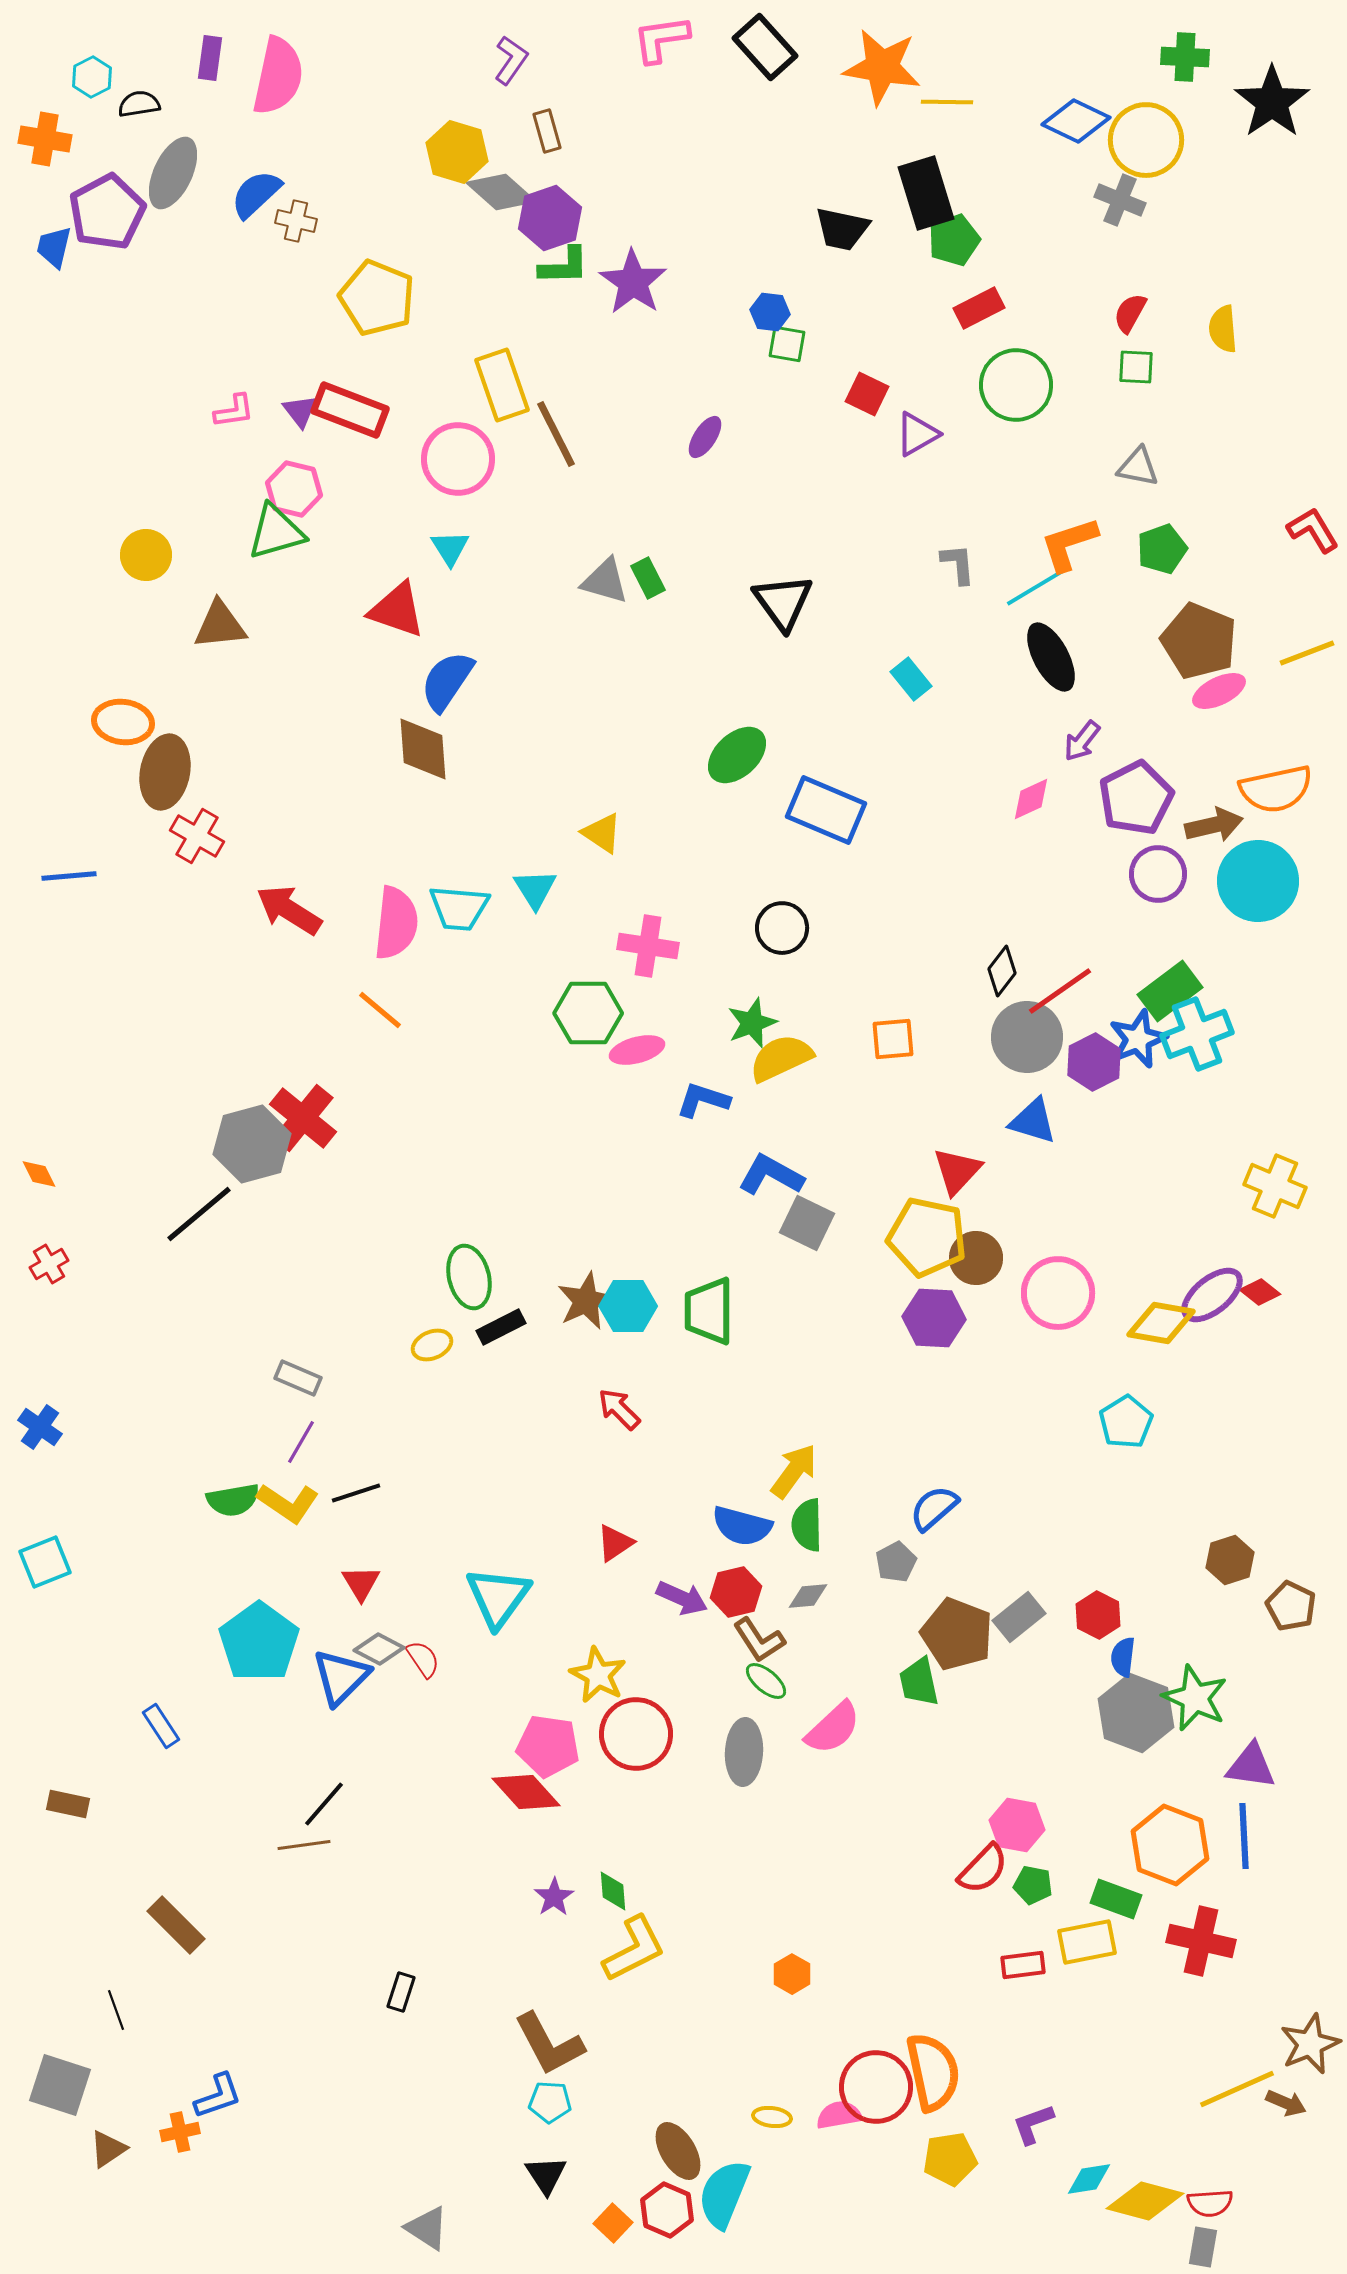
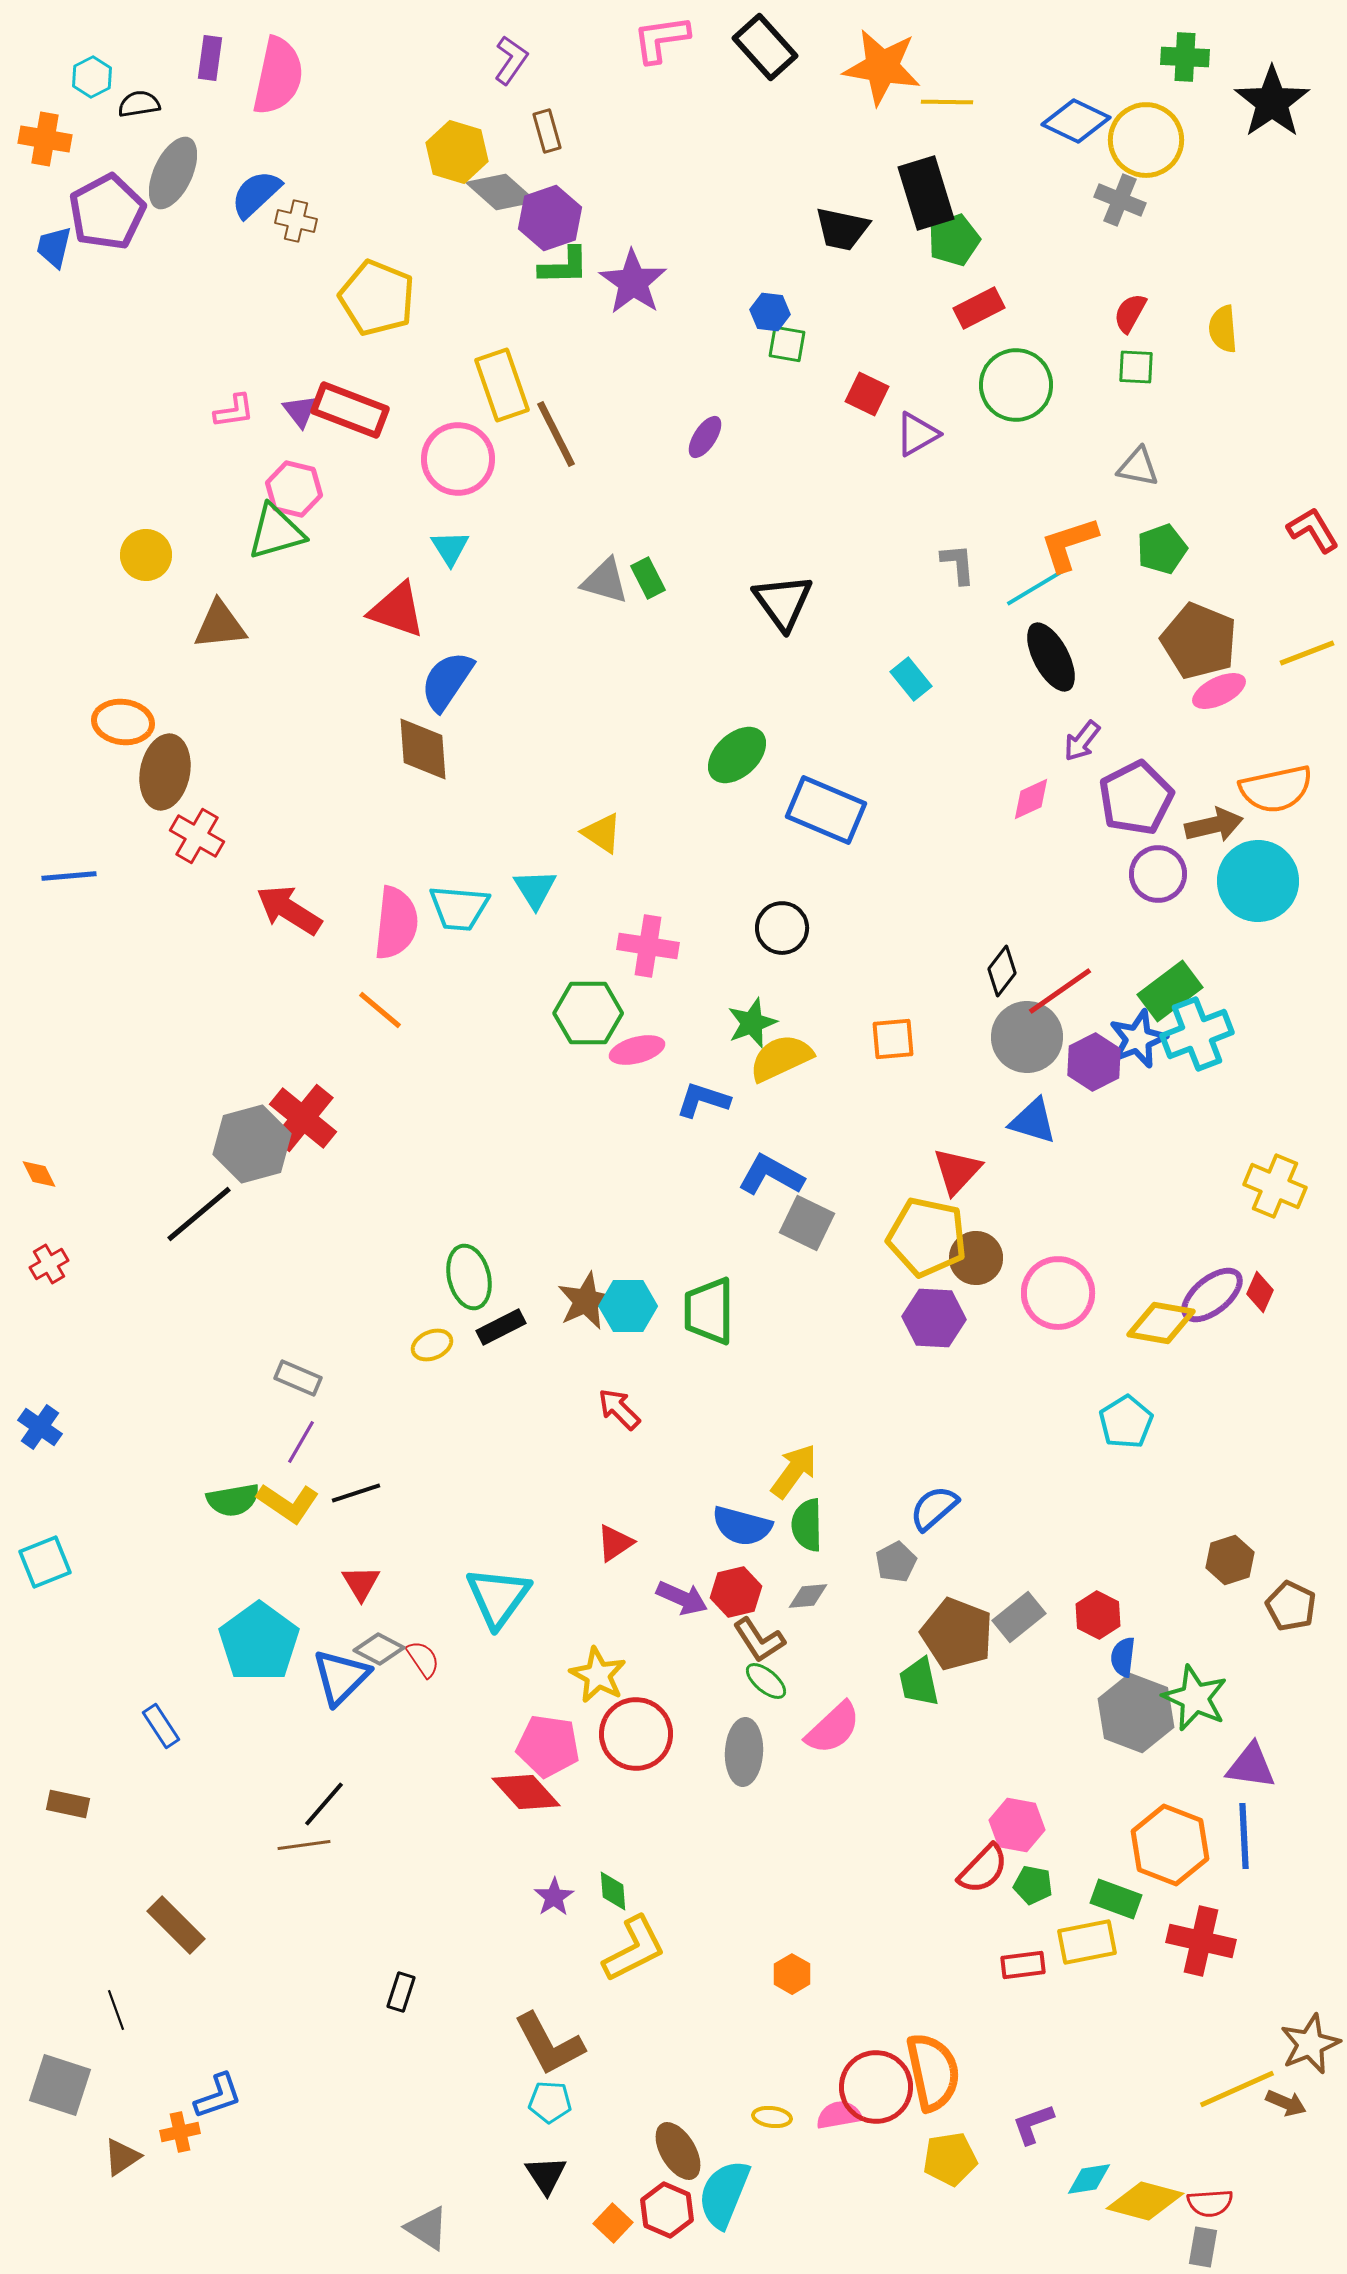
red diamond at (1260, 1292): rotated 75 degrees clockwise
brown triangle at (108, 2149): moved 14 px right, 8 px down
